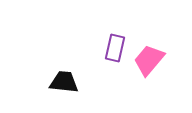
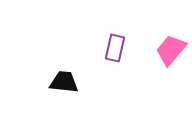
pink trapezoid: moved 22 px right, 10 px up
